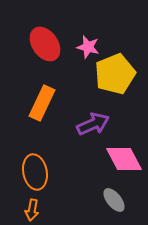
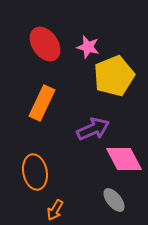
yellow pentagon: moved 1 px left, 2 px down
purple arrow: moved 5 px down
orange arrow: moved 23 px right; rotated 20 degrees clockwise
